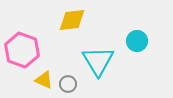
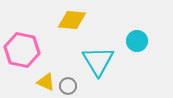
yellow diamond: rotated 12 degrees clockwise
pink hexagon: rotated 8 degrees counterclockwise
yellow triangle: moved 2 px right, 2 px down
gray circle: moved 2 px down
